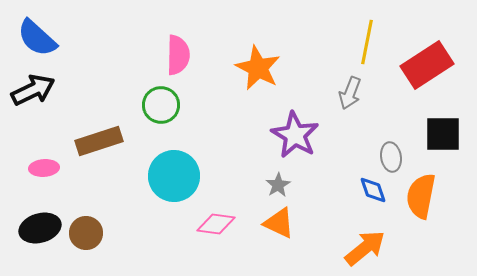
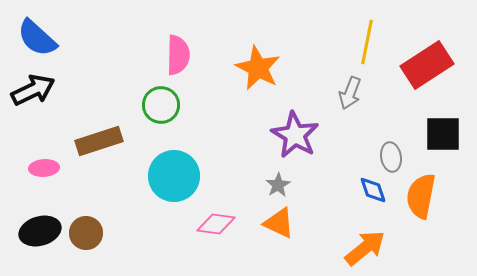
black ellipse: moved 3 px down
